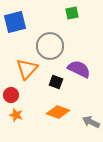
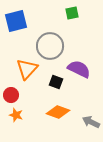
blue square: moved 1 px right, 1 px up
